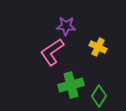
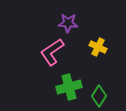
purple star: moved 2 px right, 3 px up
green cross: moved 2 px left, 2 px down
